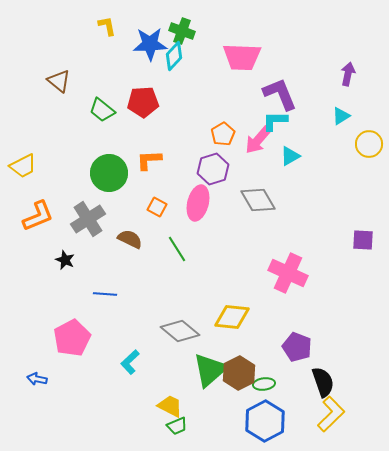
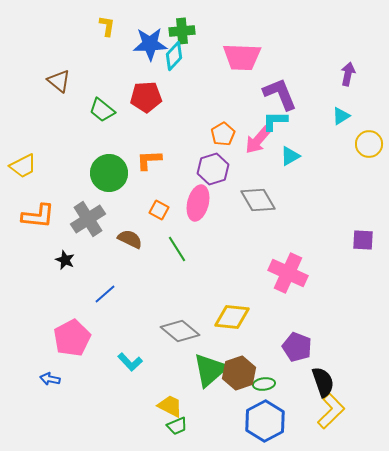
yellow L-shape at (107, 26): rotated 20 degrees clockwise
green cross at (182, 31): rotated 25 degrees counterclockwise
red pentagon at (143, 102): moved 3 px right, 5 px up
orange square at (157, 207): moved 2 px right, 3 px down
orange L-shape at (38, 216): rotated 28 degrees clockwise
blue line at (105, 294): rotated 45 degrees counterclockwise
cyan L-shape at (130, 362): rotated 90 degrees counterclockwise
brown hexagon at (239, 373): rotated 8 degrees clockwise
blue arrow at (37, 379): moved 13 px right
yellow L-shape at (331, 414): moved 3 px up
